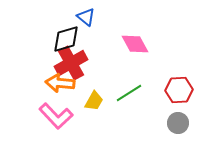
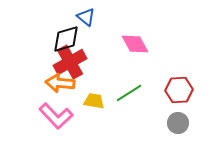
red cross: moved 1 px left, 1 px up
yellow trapezoid: rotated 110 degrees counterclockwise
